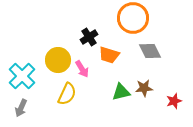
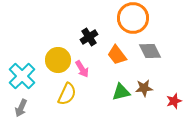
orange trapezoid: moved 8 px right; rotated 35 degrees clockwise
